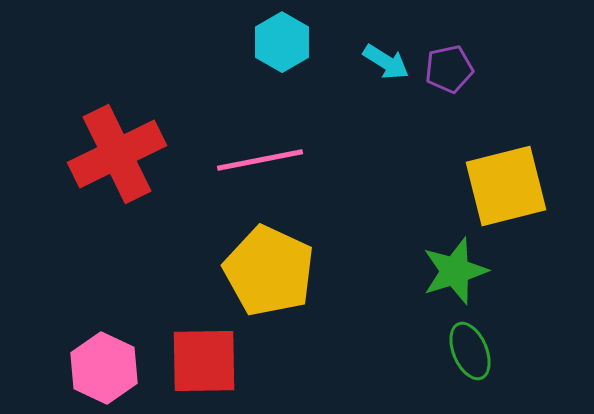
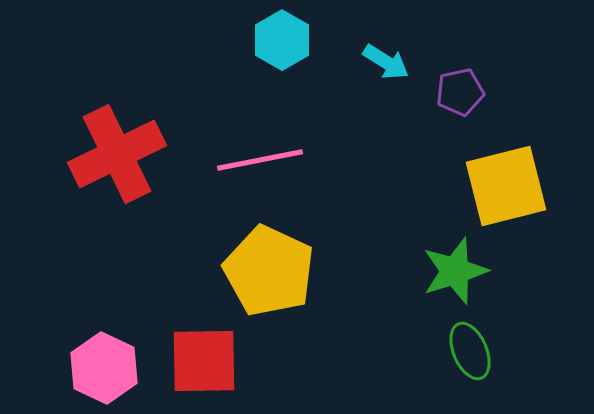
cyan hexagon: moved 2 px up
purple pentagon: moved 11 px right, 23 px down
